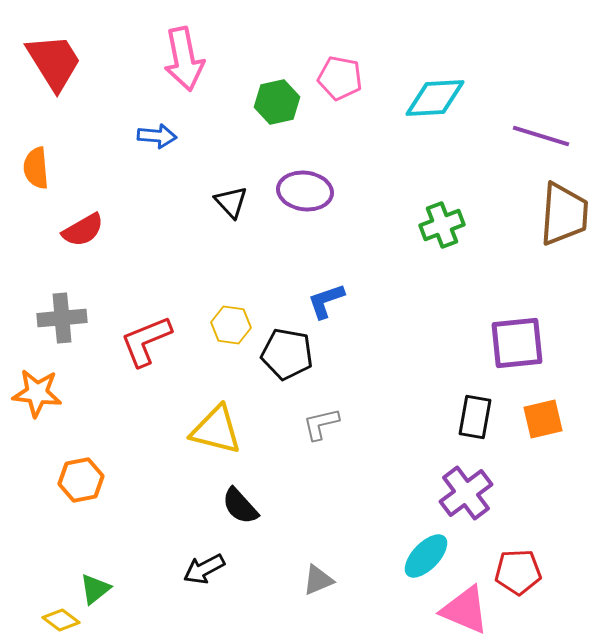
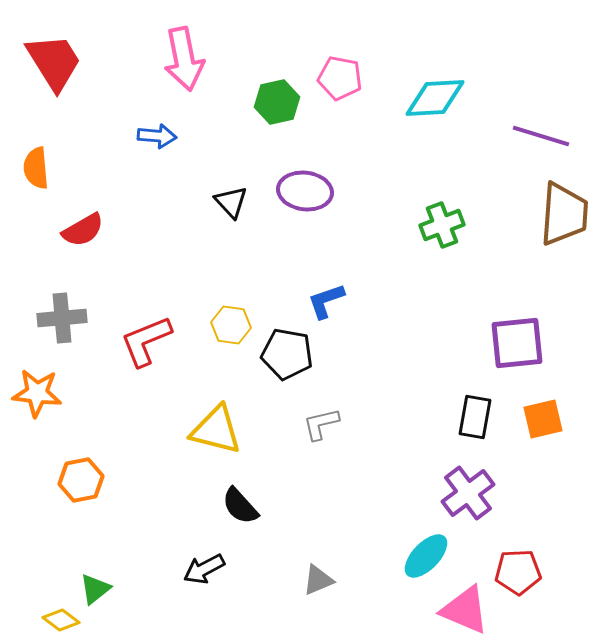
purple cross: moved 2 px right
